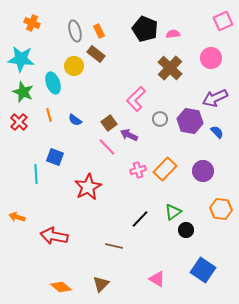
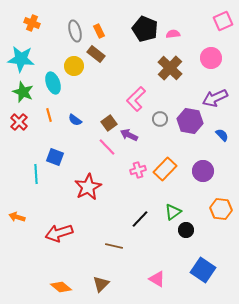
blue semicircle at (217, 132): moved 5 px right, 3 px down
red arrow at (54, 236): moved 5 px right, 3 px up; rotated 28 degrees counterclockwise
